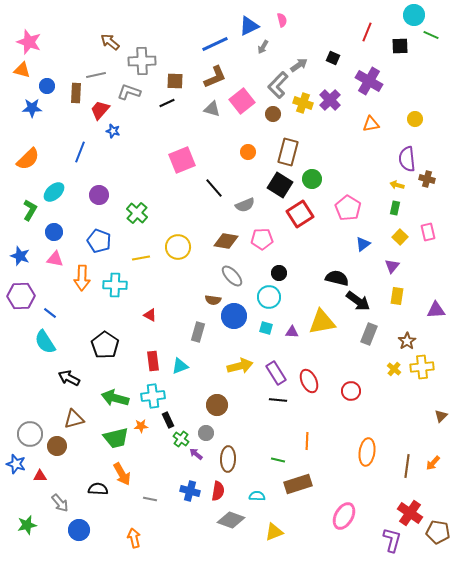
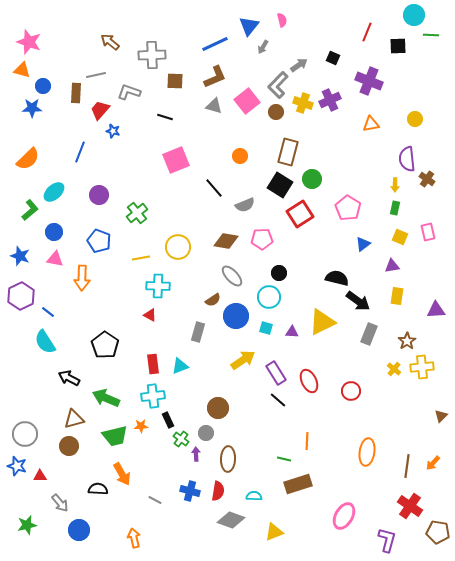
blue triangle at (249, 26): rotated 25 degrees counterclockwise
green line at (431, 35): rotated 21 degrees counterclockwise
black square at (400, 46): moved 2 px left
gray cross at (142, 61): moved 10 px right, 6 px up
purple cross at (369, 81): rotated 8 degrees counterclockwise
blue circle at (47, 86): moved 4 px left
purple cross at (330, 100): rotated 20 degrees clockwise
pink square at (242, 101): moved 5 px right
black line at (167, 103): moved 2 px left, 14 px down; rotated 42 degrees clockwise
gray triangle at (212, 109): moved 2 px right, 3 px up
brown circle at (273, 114): moved 3 px right, 2 px up
orange circle at (248, 152): moved 8 px left, 4 px down
pink square at (182, 160): moved 6 px left
brown cross at (427, 179): rotated 21 degrees clockwise
yellow arrow at (397, 185): moved 2 px left; rotated 104 degrees counterclockwise
green L-shape at (30, 210): rotated 20 degrees clockwise
green cross at (137, 213): rotated 10 degrees clockwise
yellow square at (400, 237): rotated 21 degrees counterclockwise
purple triangle at (392, 266): rotated 42 degrees clockwise
cyan cross at (115, 285): moved 43 px right, 1 px down
purple hexagon at (21, 296): rotated 24 degrees counterclockwise
brown semicircle at (213, 300): rotated 42 degrees counterclockwise
blue line at (50, 313): moved 2 px left, 1 px up
blue circle at (234, 316): moved 2 px right
yellow triangle at (322, 322): rotated 16 degrees counterclockwise
red rectangle at (153, 361): moved 3 px down
yellow arrow at (240, 366): moved 3 px right, 6 px up; rotated 20 degrees counterclockwise
green arrow at (115, 398): moved 9 px left; rotated 8 degrees clockwise
black line at (278, 400): rotated 36 degrees clockwise
brown circle at (217, 405): moved 1 px right, 3 px down
gray circle at (30, 434): moved 5 px left
green trapezoid at (116, 438): moved 1 px left, 2 px up
brown circle at (57, 446): moved 12 px right
purple arrow at (196, 454): rotated 48 degrees clockwise
green line at (278, 460): moved 6 px right, 1 px up
blue star at (16, 464): moved 1 px right, 2 px down
cyan semicircle at (257, 496): moved 3 px left
gray line at (150, 499): moved 5 px right, 1 px down; rotated 16 degrees clockwise
red cross at (410, 513): moved 7 px up
purple L-shape at (392, 540): moved 5 px left
